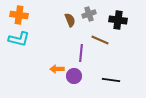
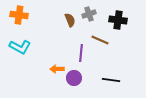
cyan L-shape: moved 1 px right, 8 px down; rotated 15 degrees clockwise
purple circle: moved 2 px down
